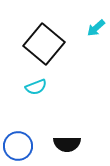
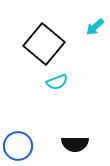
cyan arrow: moved 1 px left, 1 px up
cyan semicircle: moved 21 px right, 5 px up
black semicircle: moved 8 px right
